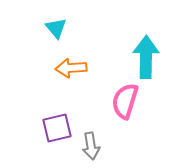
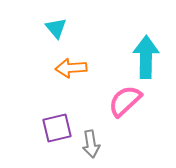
pink semicircle: rotated 30 degrees clockwise
gray arrow: moved 2 px up
